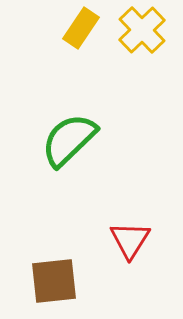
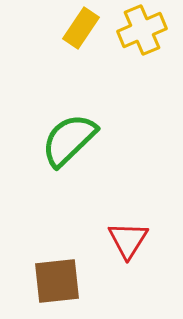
yellow cross: rotated 21 degrees clockwise
red triangle: moved 2 px left
brown square: moved 3 px right
